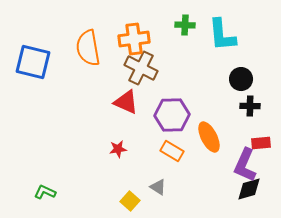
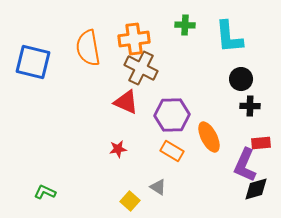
cyan L-shape: moved 7 px right, 2 px down
black diamond: moved 7 px right
